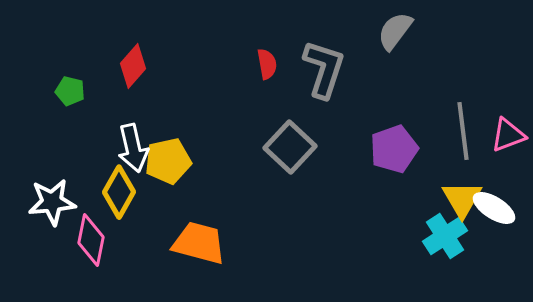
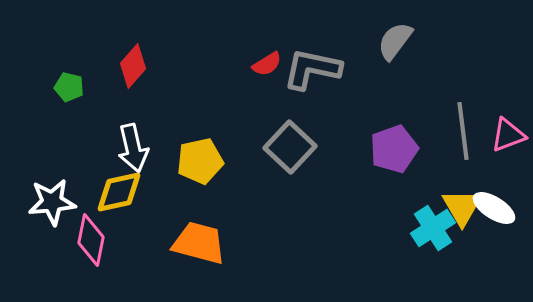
gray semicircle: moved 10 px down
red semicircle: rotated 68 degrees clockwise
gray L-shape: moved 12 px left; rotated 96 degrees counterclockwise
green pentagon: moved 1 px left, 4 px up
yellow pentagon: moved 32 px right
yellow diamond: rotated 48 degrees clockwise
yellow triangle: moved 8 px down
cyan cross: moved 12 px left, 8 px up
